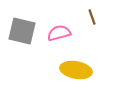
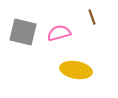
gray square: moved 1 px right, 1 px down
